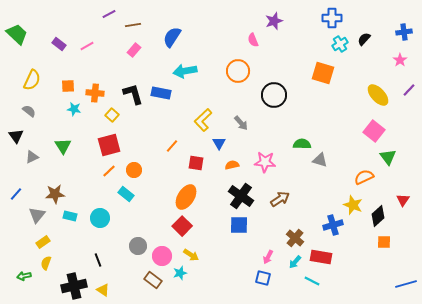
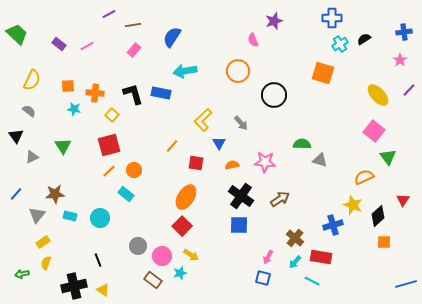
black semicircle at (364, 39): rotated 16 degrees clockwise
green arrow at (24, 276): moved 2 px left, 2 px up
